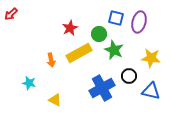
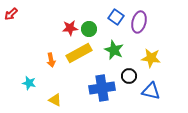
blue square: moved 1 px up; rotated 21 degrees clockwise
red star: rotated 21 degrees clockwise
green circle: moved 10 px left, 5 px up
blue cross: rotated 20 degrees clockwise
